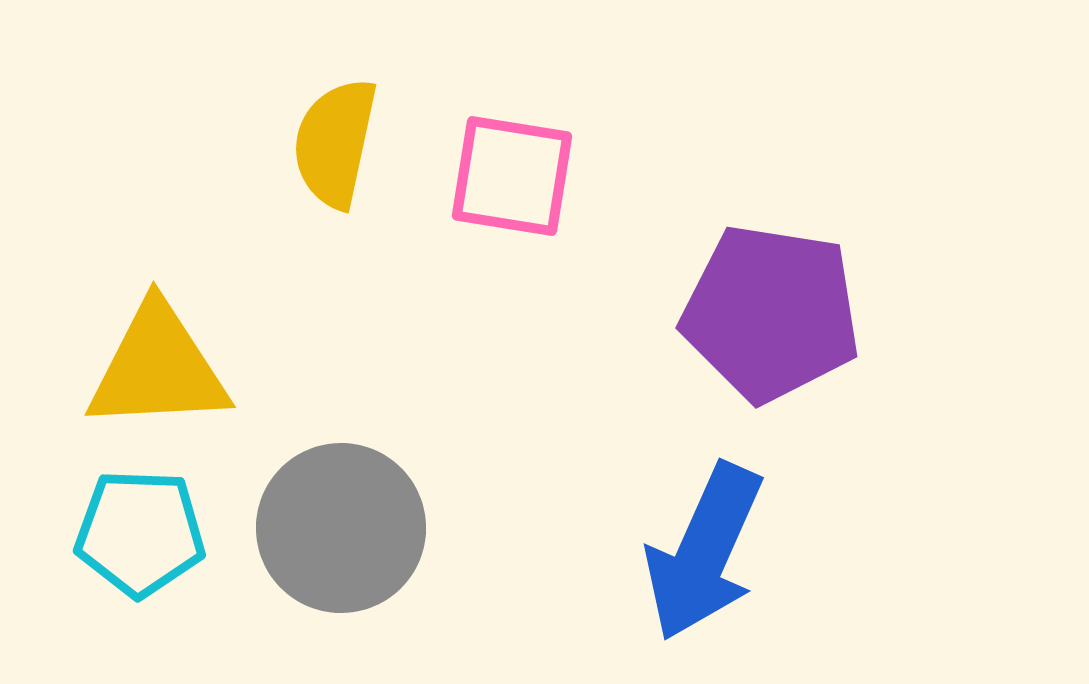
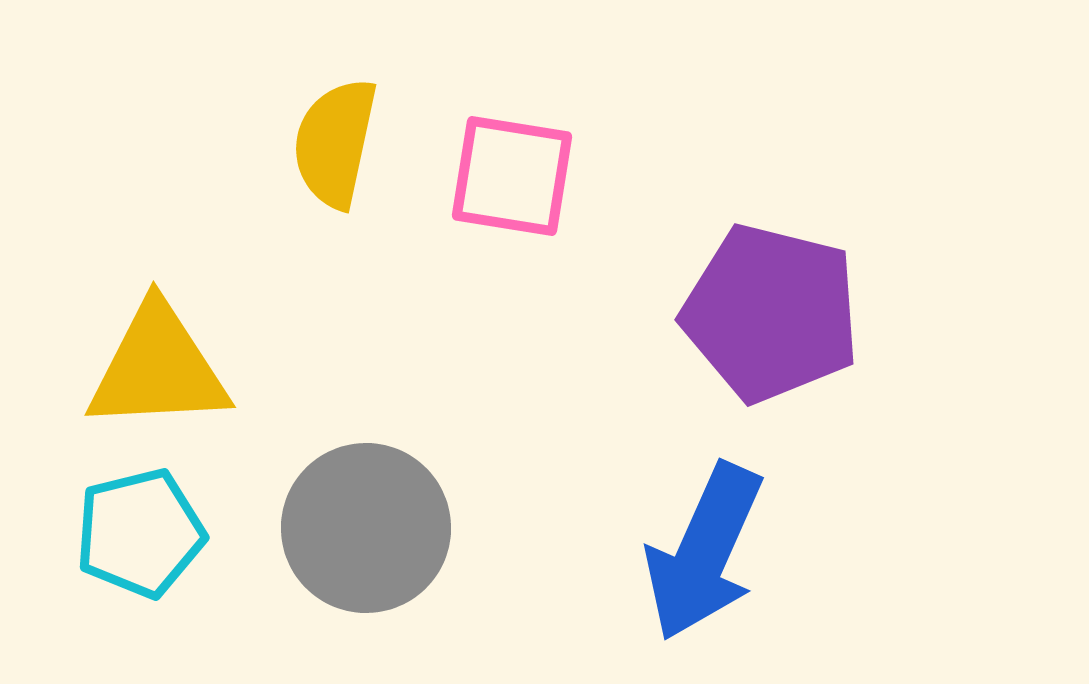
purple pentagon: rotated 5 degrees clockwise
gray circle: moved 25 px right
cyan pentagon: rotated 16 degrees counterclockwise
